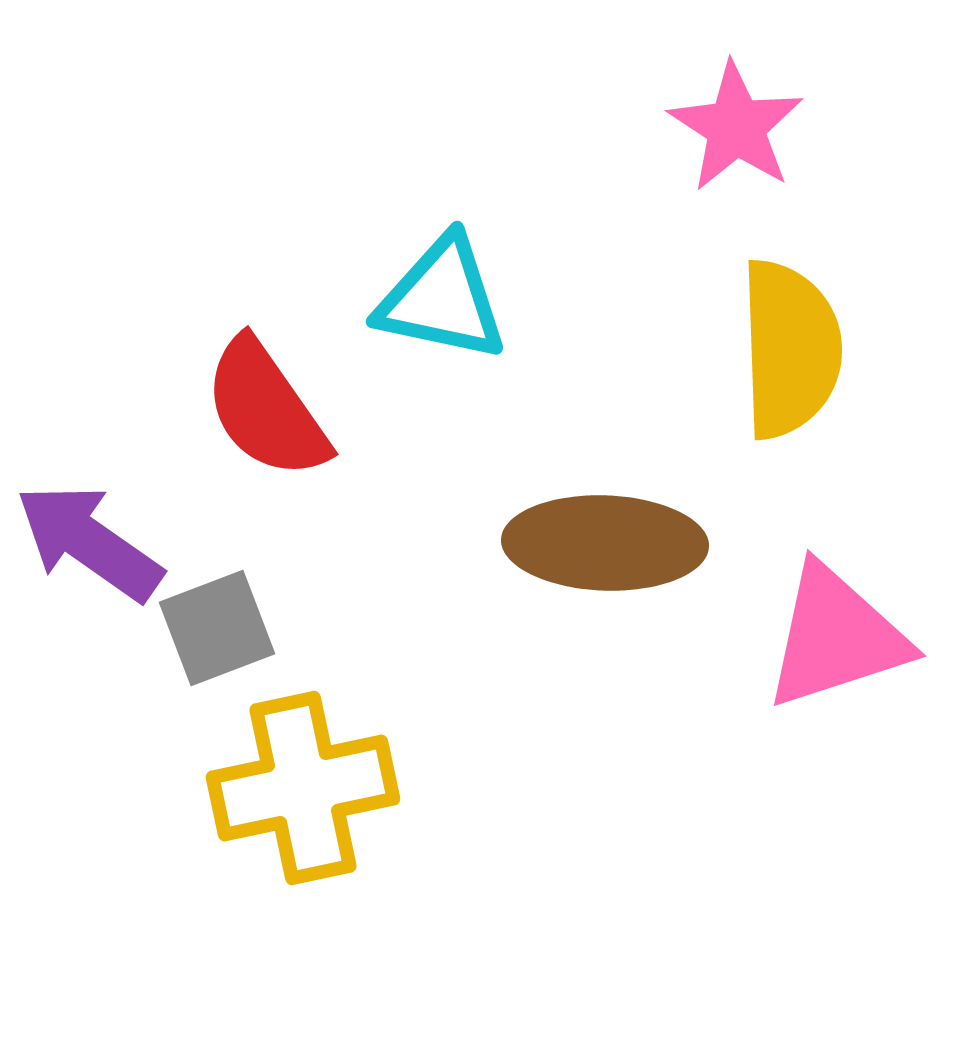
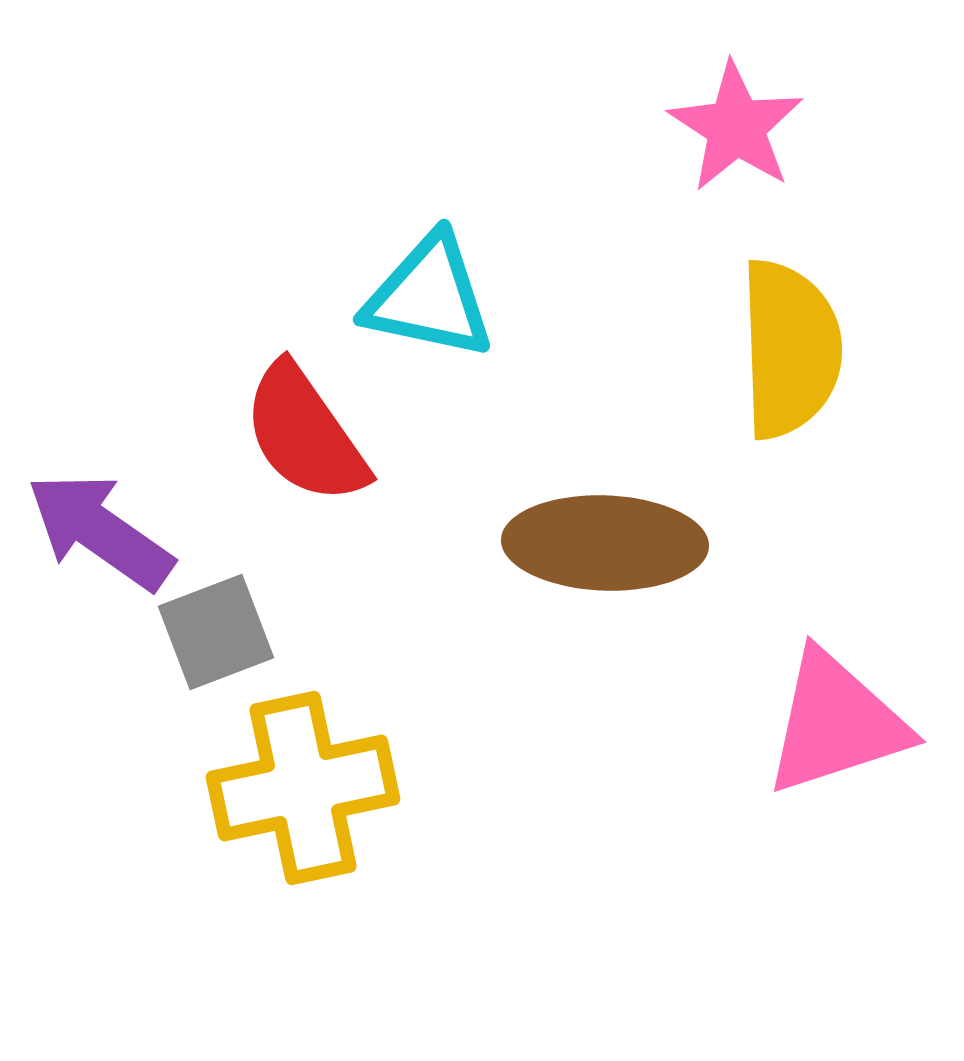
cyan triangle: moved 13 px left, 2 px up
red semicircle: moved 39 px right, 25 px down
purple arrow: moved 11 px right, 11 px up
gray square: moved 1 px left, 4 px down
pink triangle: moved 86 px down
